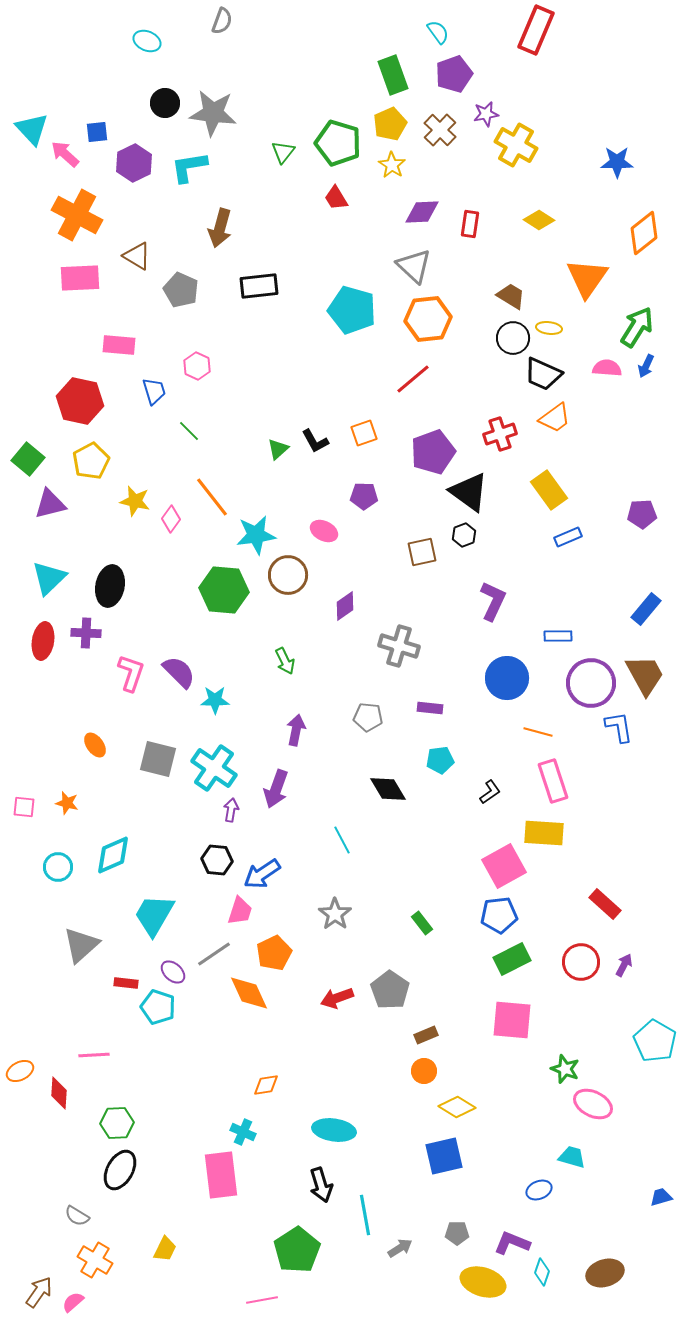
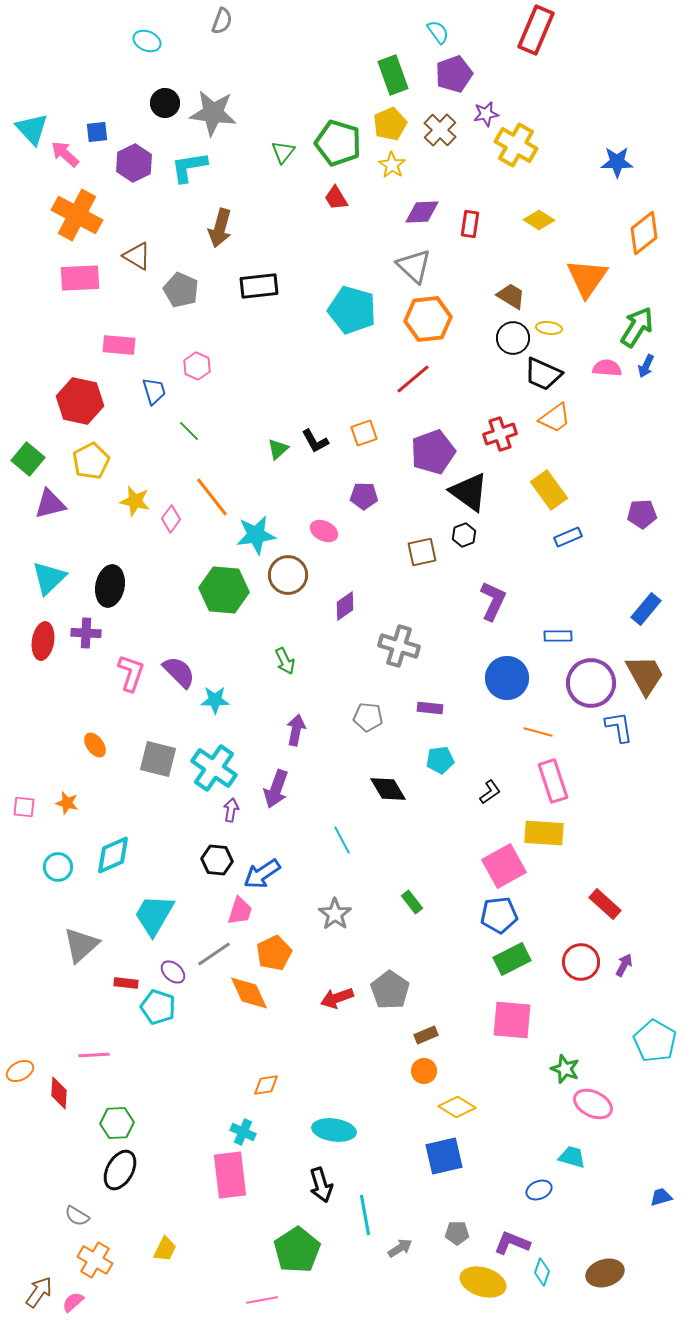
green rectangle at (422, 923): moved 10 px left, 21 px up
pink rectangle at (221, 1175): moved 9 px right
